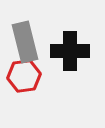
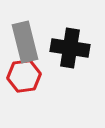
black cross: moved 3 px up; rotated 9 degrees clockwise
